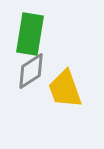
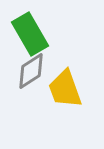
green rectangle: rotated 39 degrees counterclockwise
